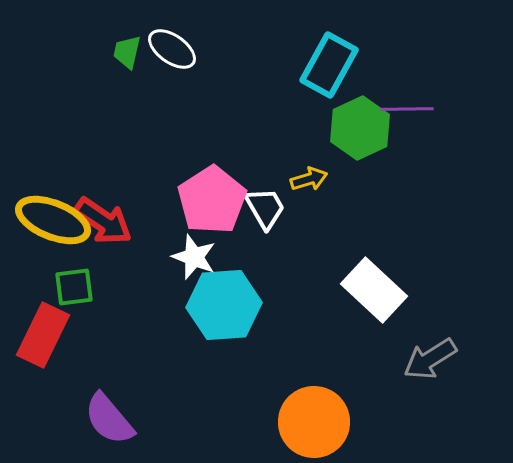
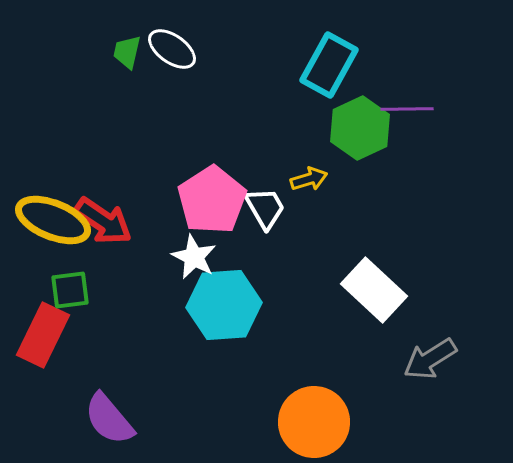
white star: rotated 6 degrees clockwise
green square: moved 4 px left, 3 px down
